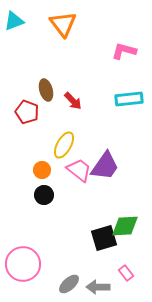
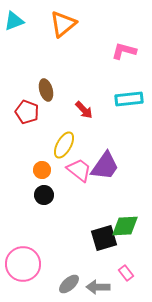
orange triangle: rotated 28 degrees clockwise
red arrow: moved 11 px right, 9 px down
